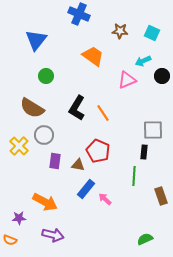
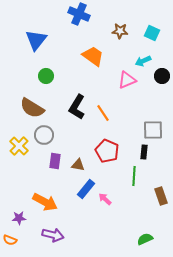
black L-shape: moved 1 px up
red pentagon: moved 9 px right
